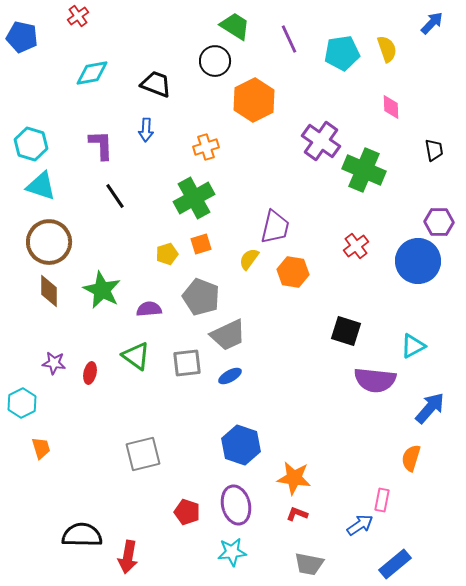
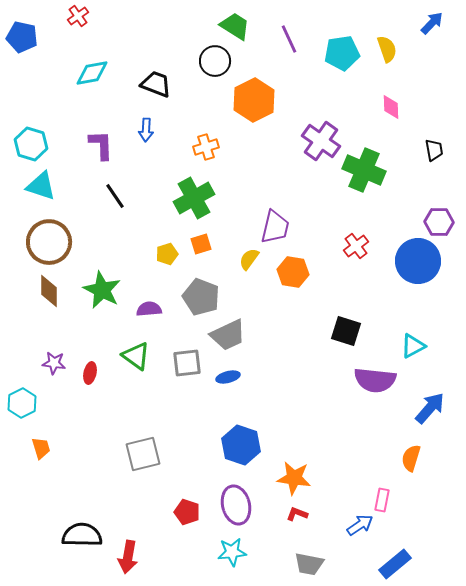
blue ellipse at (230, 376): moved 2 px left, 1 px down; rotated 15 degrees clockwise
